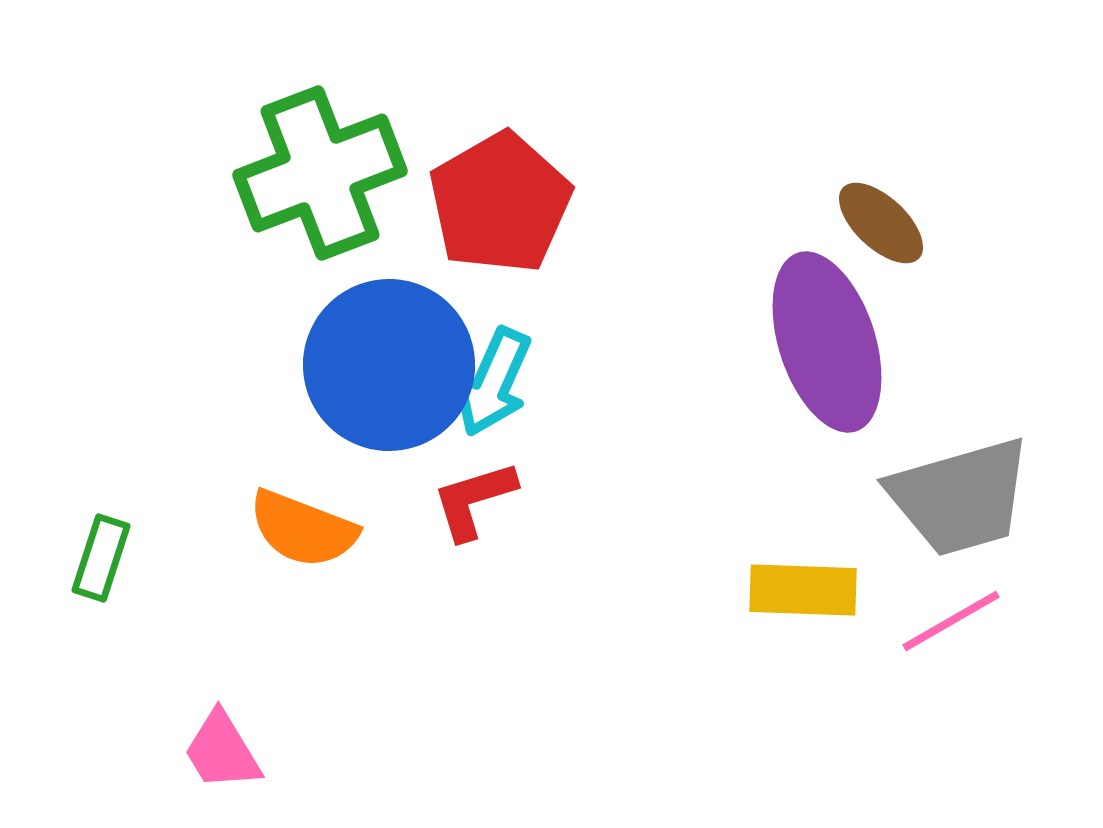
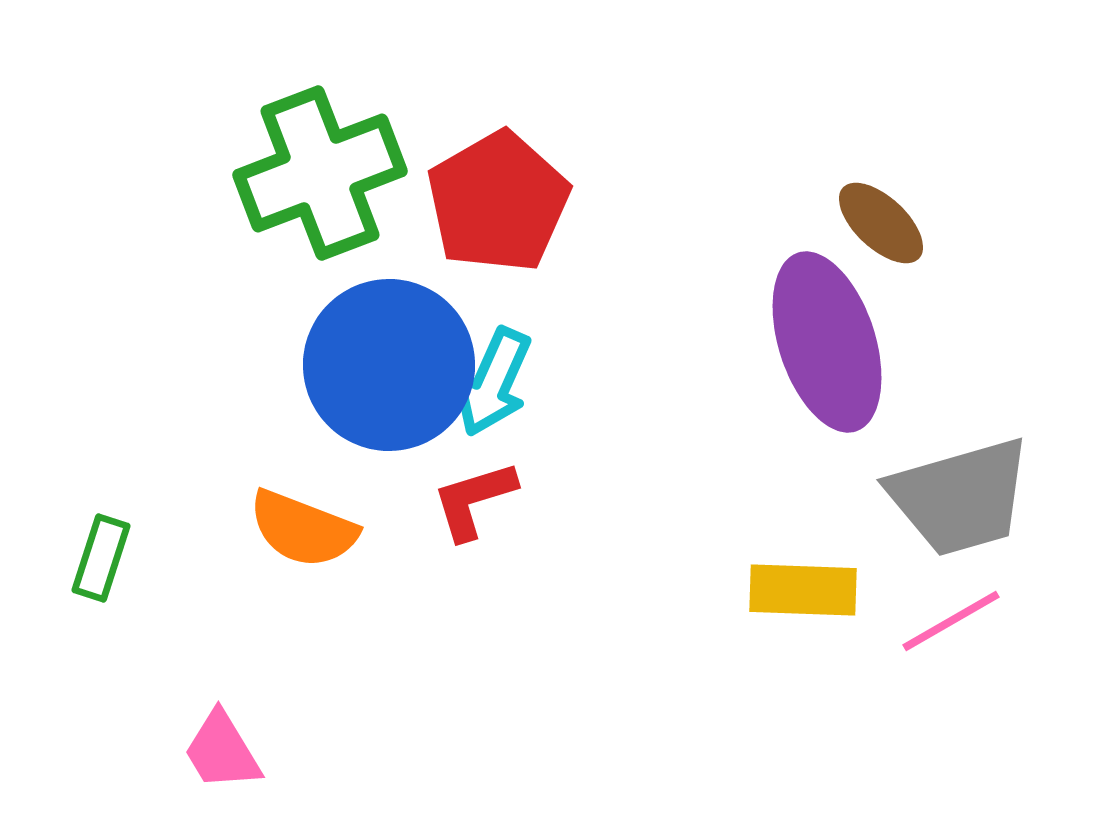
red pentagon: moved 2 px left, 1 px up
